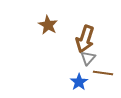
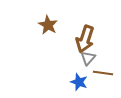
blue star: rotated 18 degrees counterclockwise
